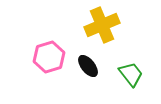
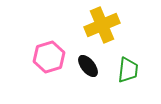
green trapezoid: moved 3 px left, 4 px up; rotated 44 degrees clockwise
